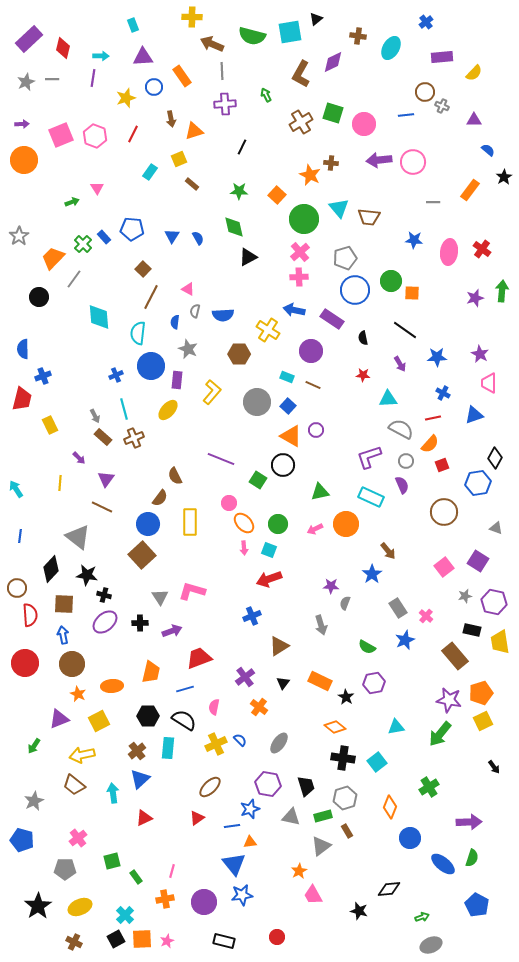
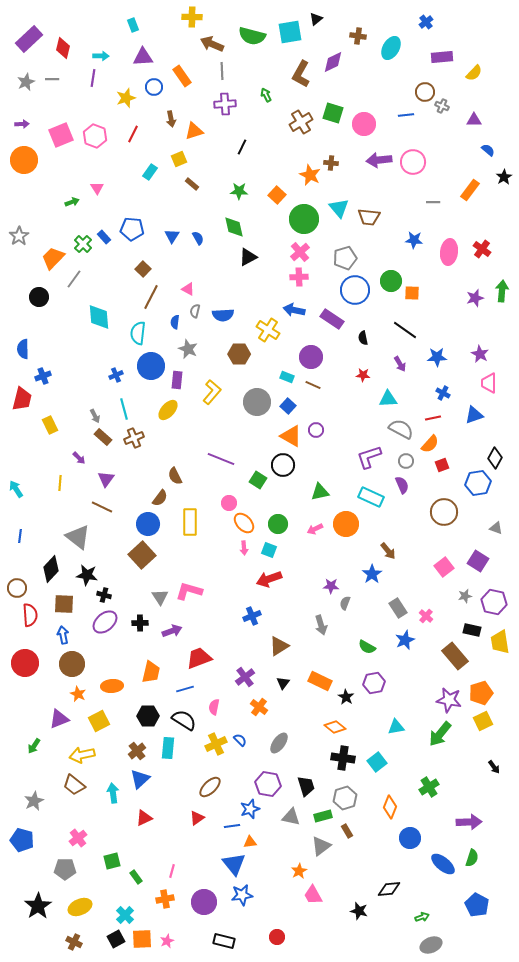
purple circle at (311, 351): moved 6 px down
pink L-shape at (192, 591): moved 3 px left
